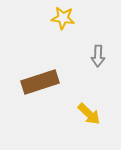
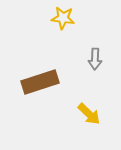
gray arrow: moved 3 px left, 3 px down
